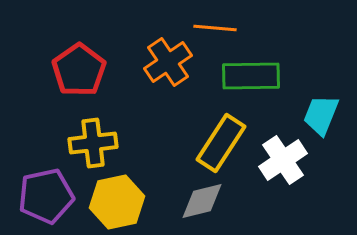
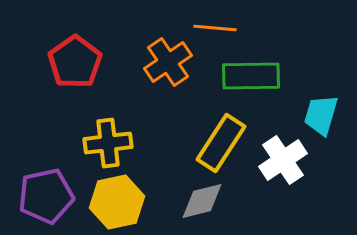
red pentagon: moved 4 px left, 8 px up
cyan trapezoid: rotated 6 degrees counterclockwise
yellow cross: moved 15 px right
